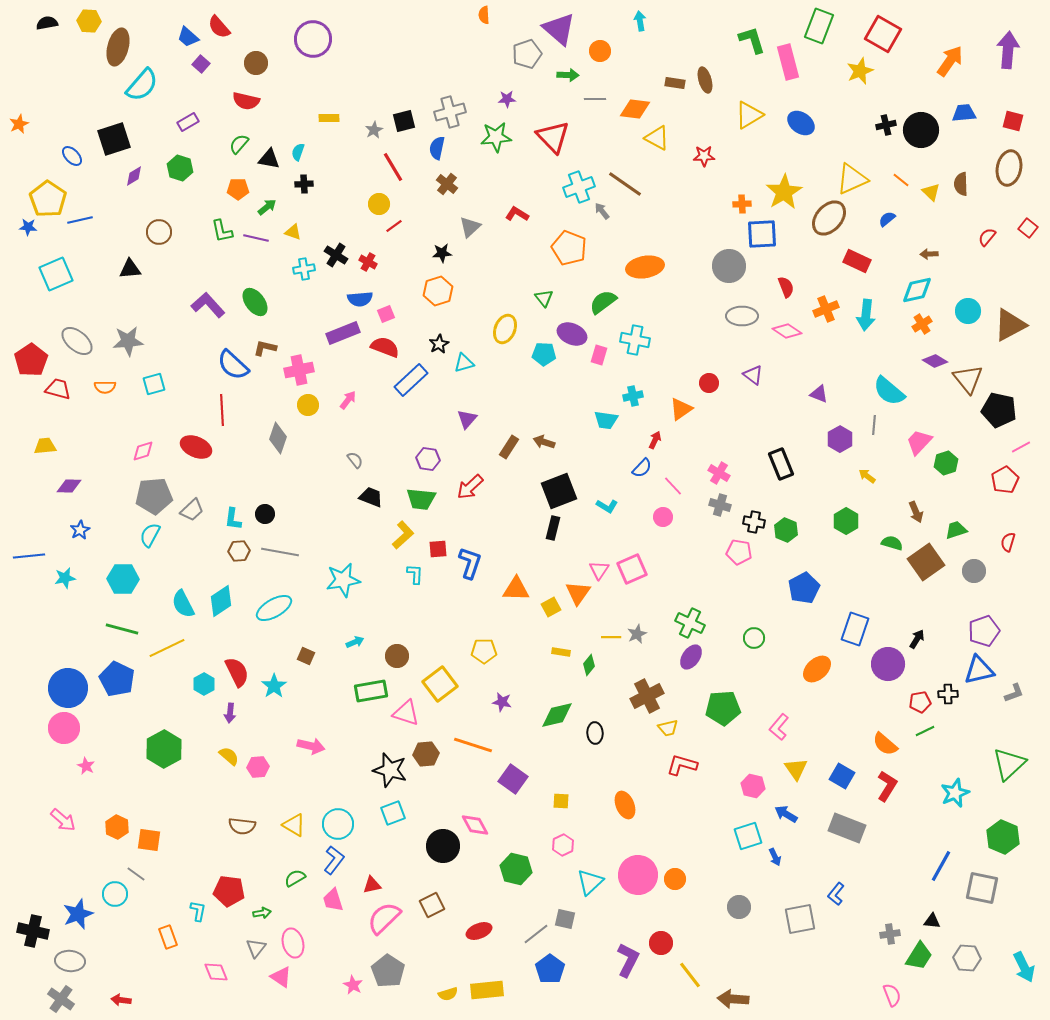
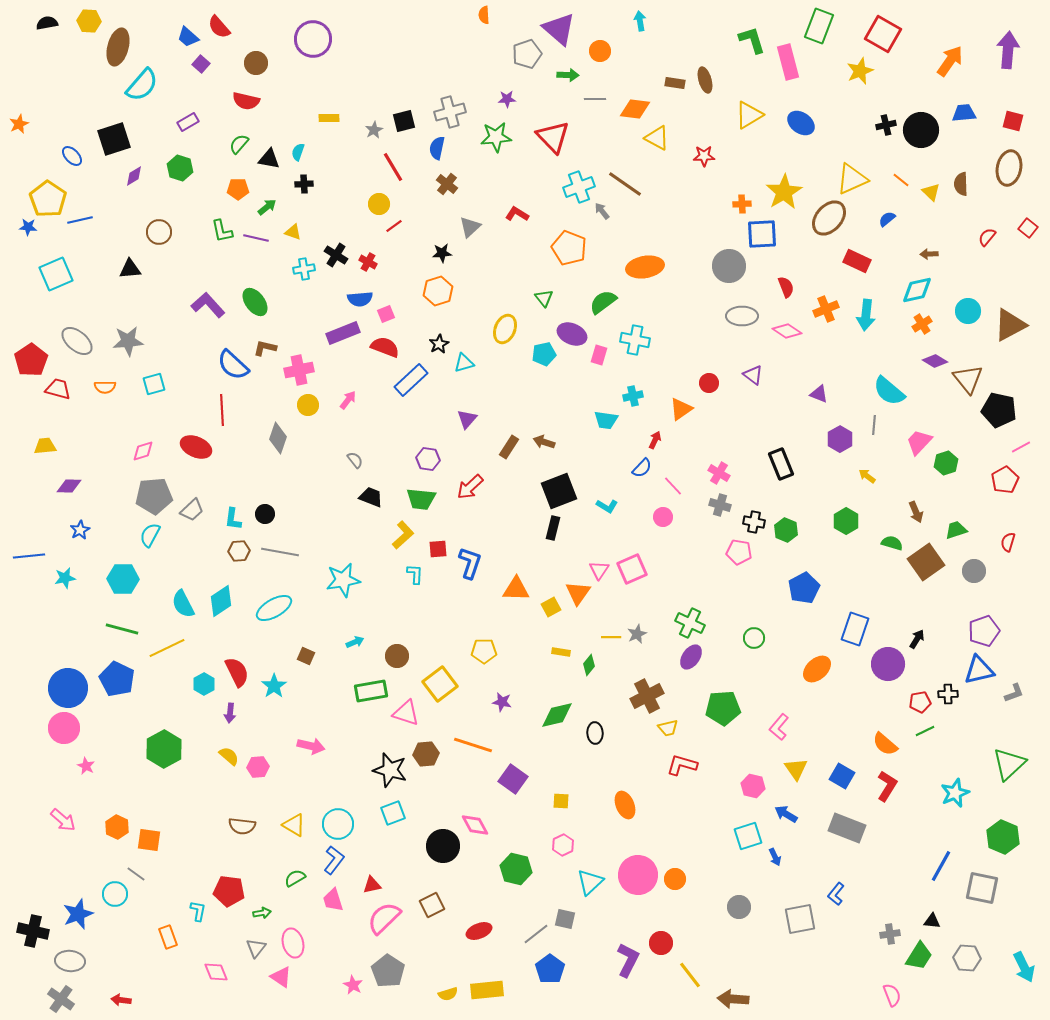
cyan pentagon at (544, 354): rotated 15 degrees counterclockwise
